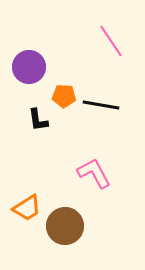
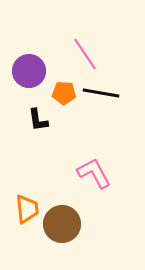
pink line: moved 26 px left, 13 px down
purple circle: moved 4 px down
orange pentagon: moved 3 px up
black line: moved 12 px up
orange trapezoid: moved 1 px down; rotated 64 degrees counterclockwise
brown circle: moved 3 px left, 2 px up
